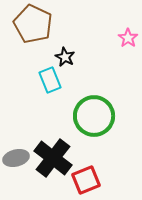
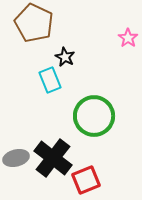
brown pentagon: moved 1 px right, 1 px up
